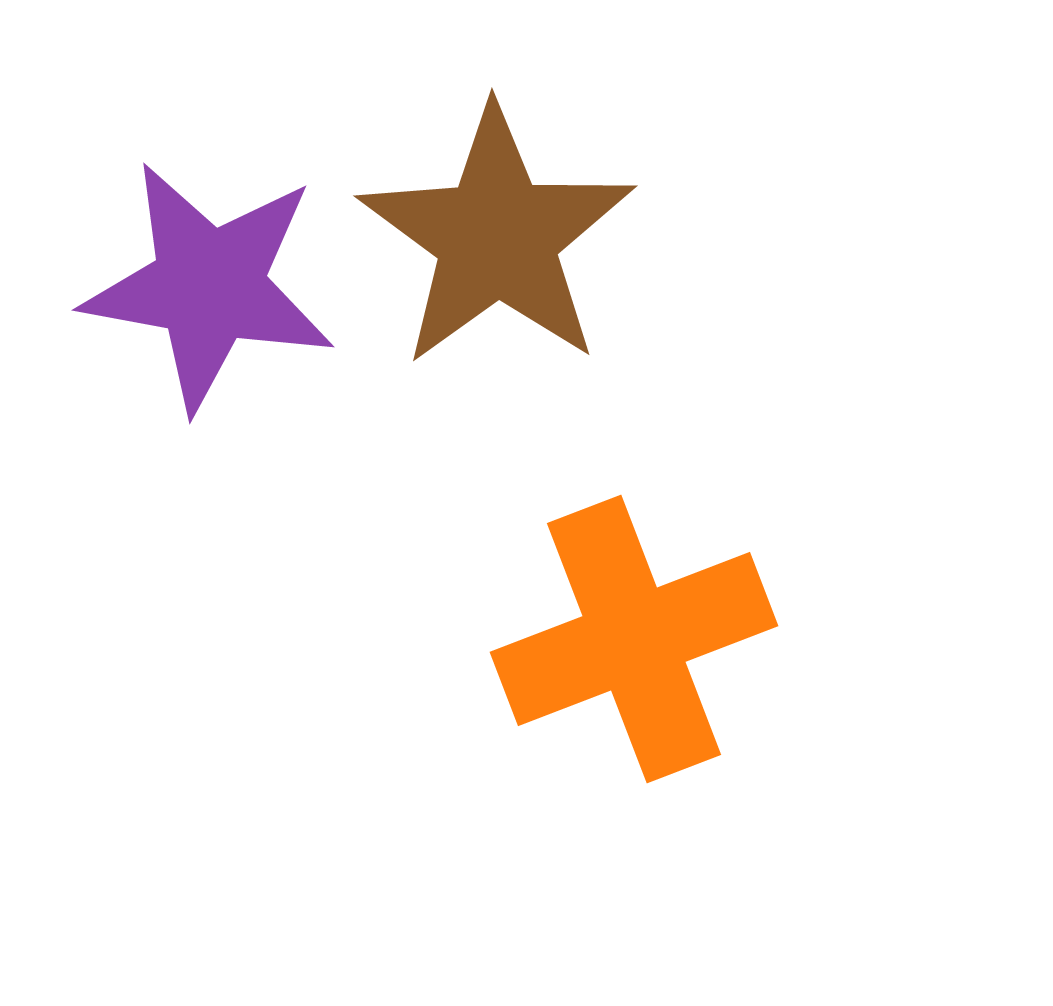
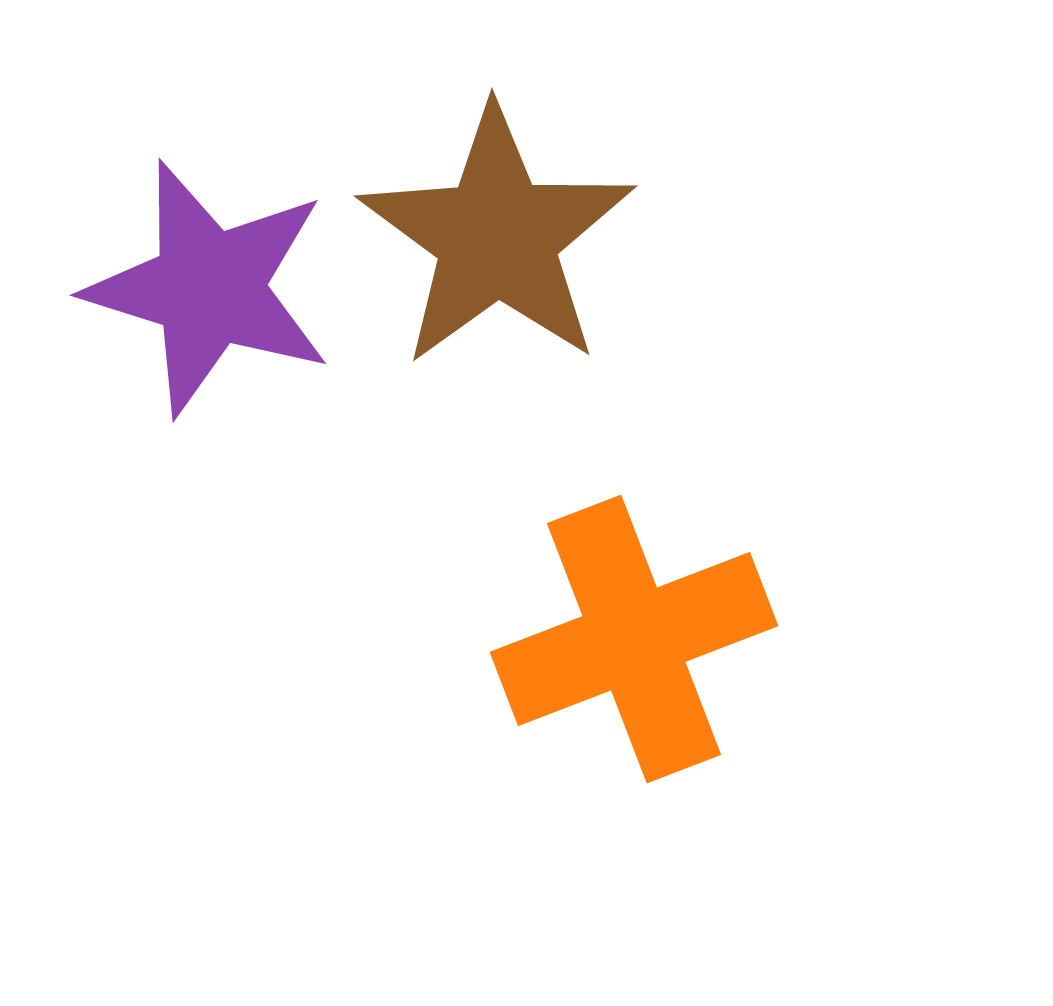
purple star: moved 2 px down; rotated 7 degrees clockwise
